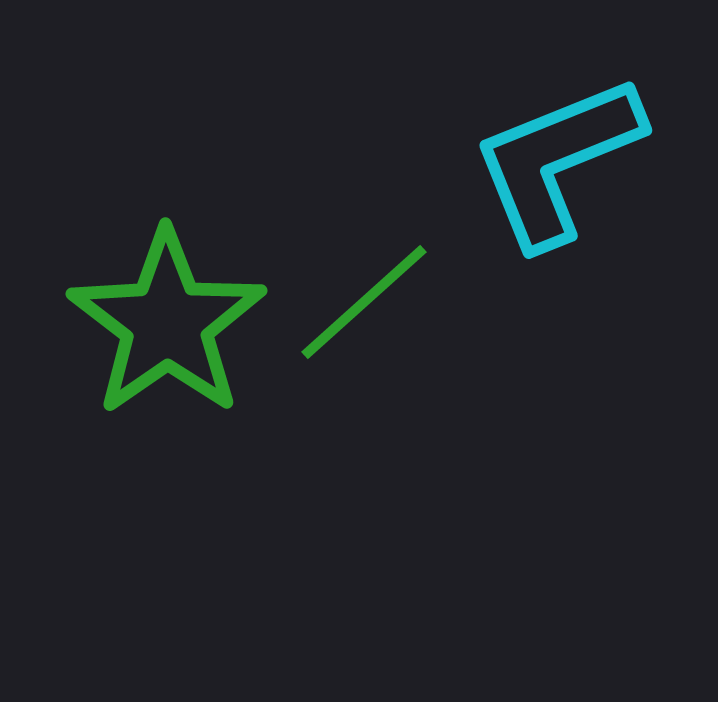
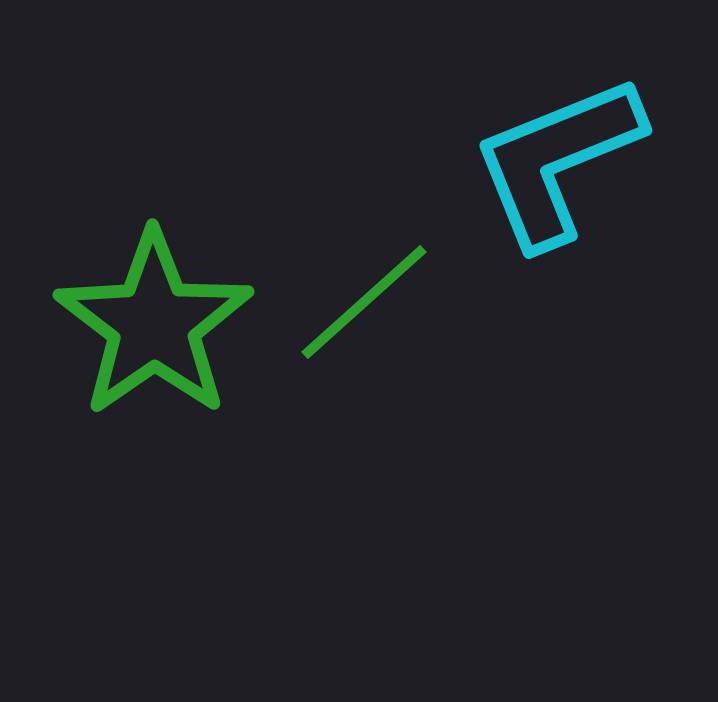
green star: moved 13 px left, 1 px down
